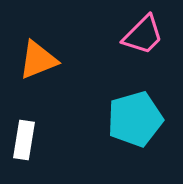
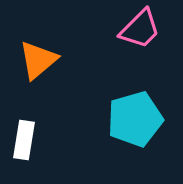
pink trapezoid: moved 3 px left, 6 px up
orange triangle: rotated 18 degrees counterclockwise
